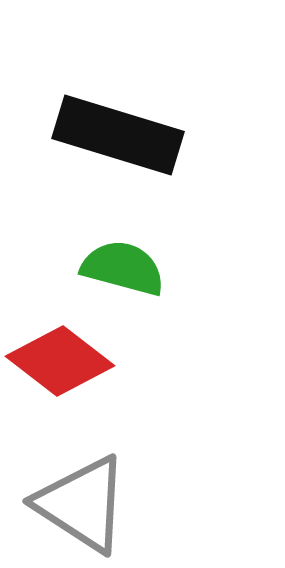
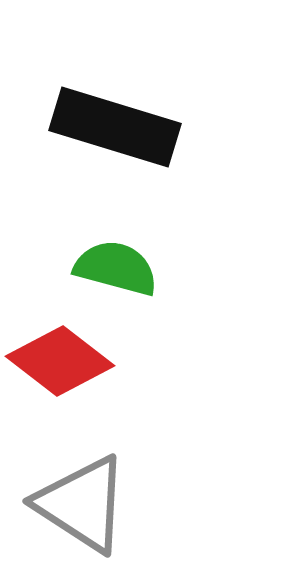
black rectangle: moved 3 px left, 8 px up
green semicircle: moved 7 px left
